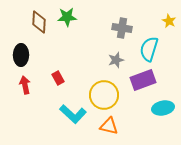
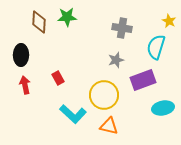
cyan semicircle: moved 7 px right, 2 px up
